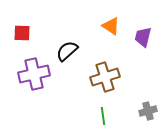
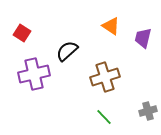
red square: rotated 30 degrees clockwise
purple trapezoid: moved 1 px down
green line: moved 1 px right, 1 px down; rotated 36 degrees counterclockwise
